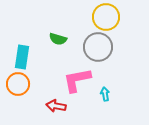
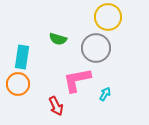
yellow circle: moved 2 px right
gray circle: moved 2 px left, 1 px down
cyan arrow: rotated 40 degrees clockwise
red arrow: rotated 126 degrees counterclockwise
